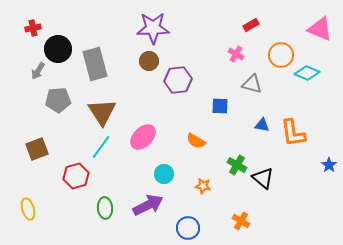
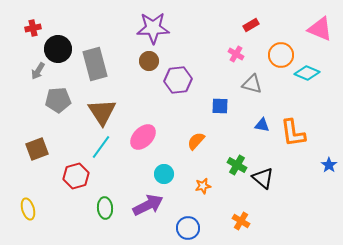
orange semicircle: rotated 102 degrees clockwise
orange star: rotated 21 degrees counterclockwise
